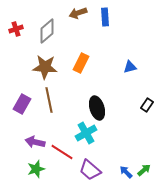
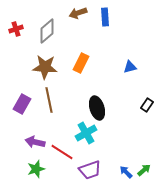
purple trapezoid: rotated 60 degrees counterclockwise
